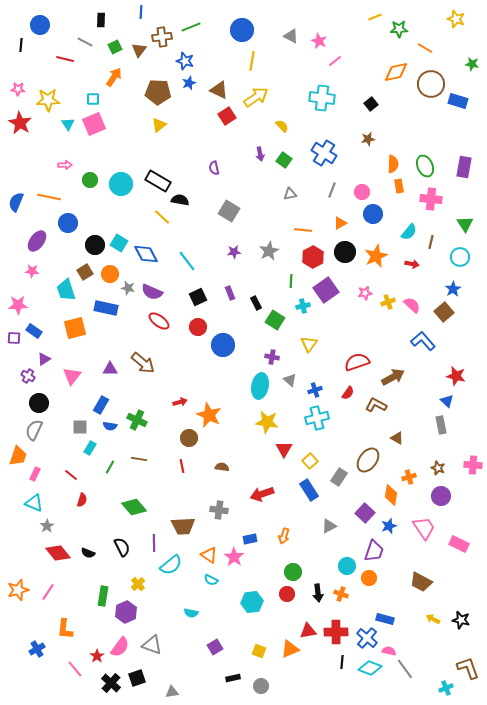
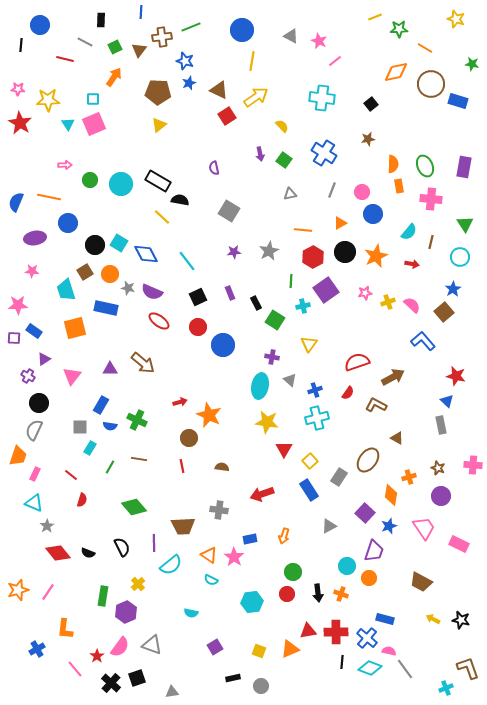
purple ellipse at (37, 241): moved 2 px left, 3 px up; rotated 45 degrees clockwise
